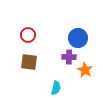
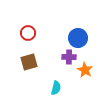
red circle: moved 2 px up
brown square: rotated 24 degrees counterclockwise
